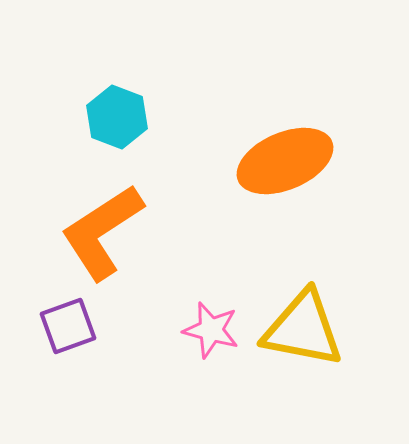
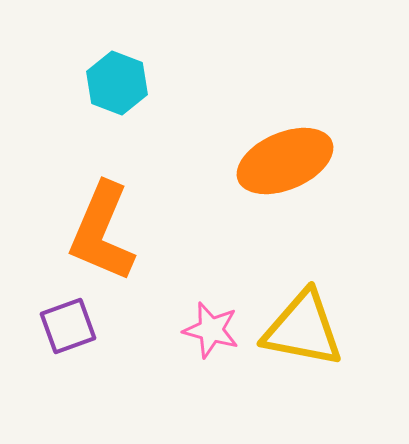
cyan hexagon: moved 34 px up
orange L-shape: rotated 34 degrees counterclockwise
